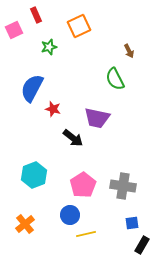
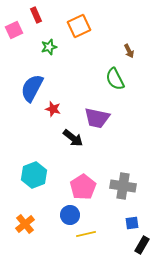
pink pentagon: moved 2 px down
